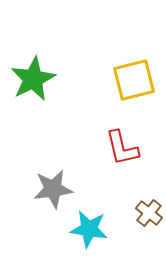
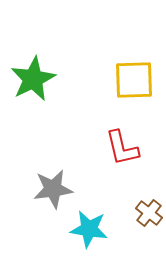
yellow square: rotated 12 degrees clockwise
